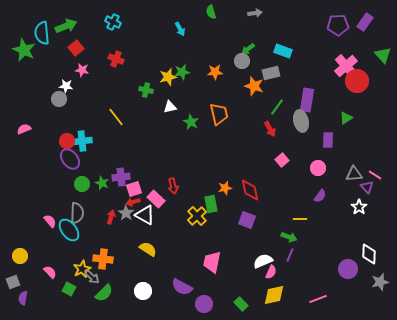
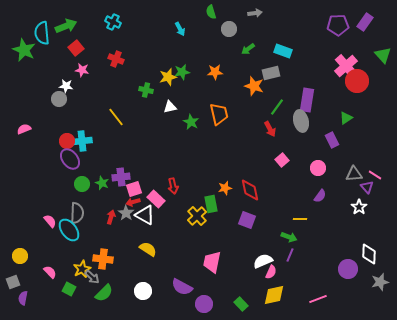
gray circle at (242, 61): moved 13 px left, 32 px up
purple rectangle at (328, 140): moved 4 px right; rotated 28 degrees counterclockwise
